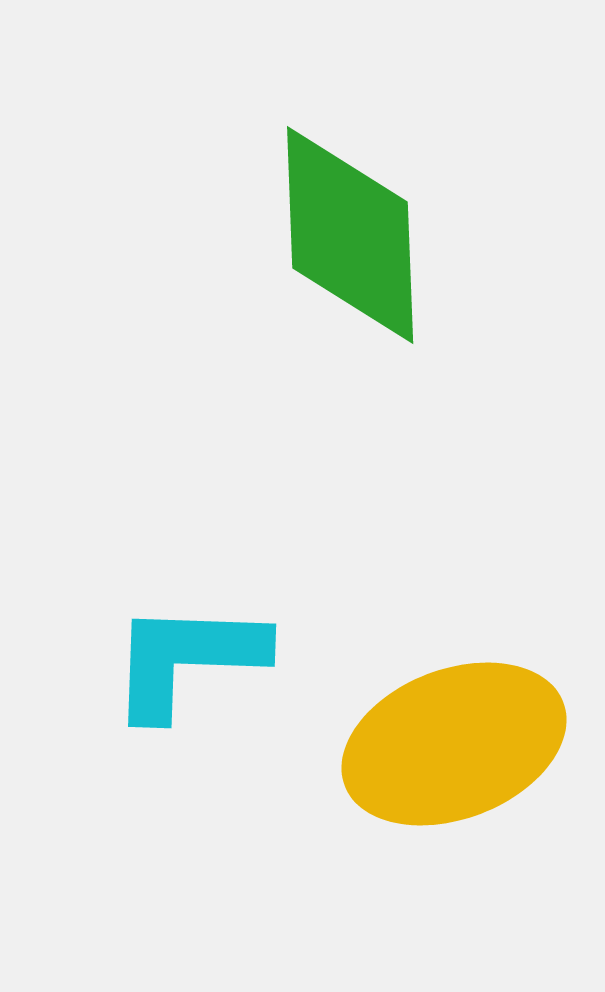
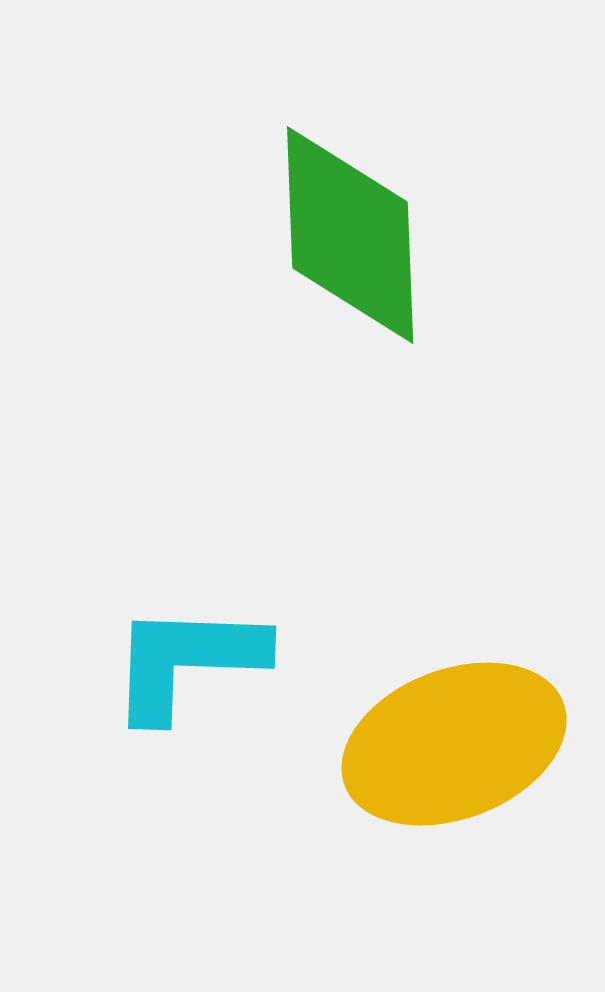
cyan L-shape: moved 2 px down
